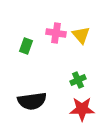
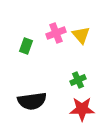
pink cross: rotated 30 degrees counterclockwise
